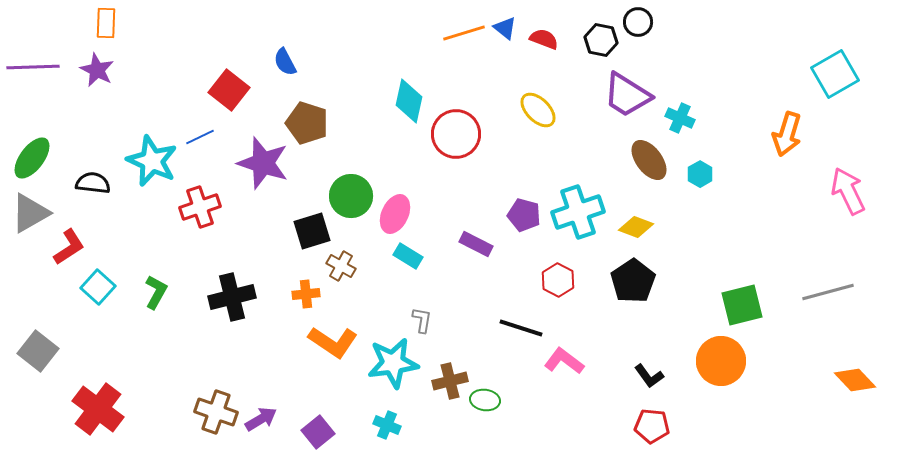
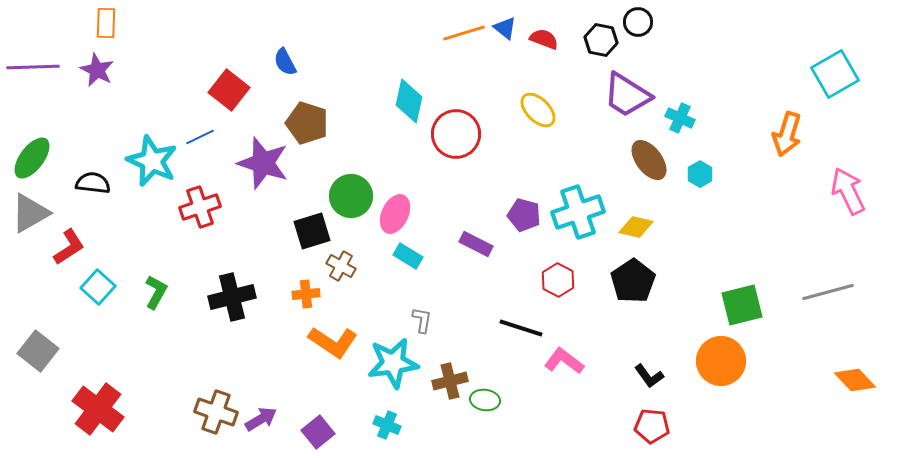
yellow diamond at (636, 227): rotated 8 degrees counterclockwise
